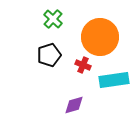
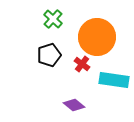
orange circle: moved 3 px left
red cross: moved 1 px left, 1 px up; rotated 14 degrees clockwise
cyan rectangle: rotated 16 degrees clockwise
purple diamond: rotated 55 degrees clockwise
